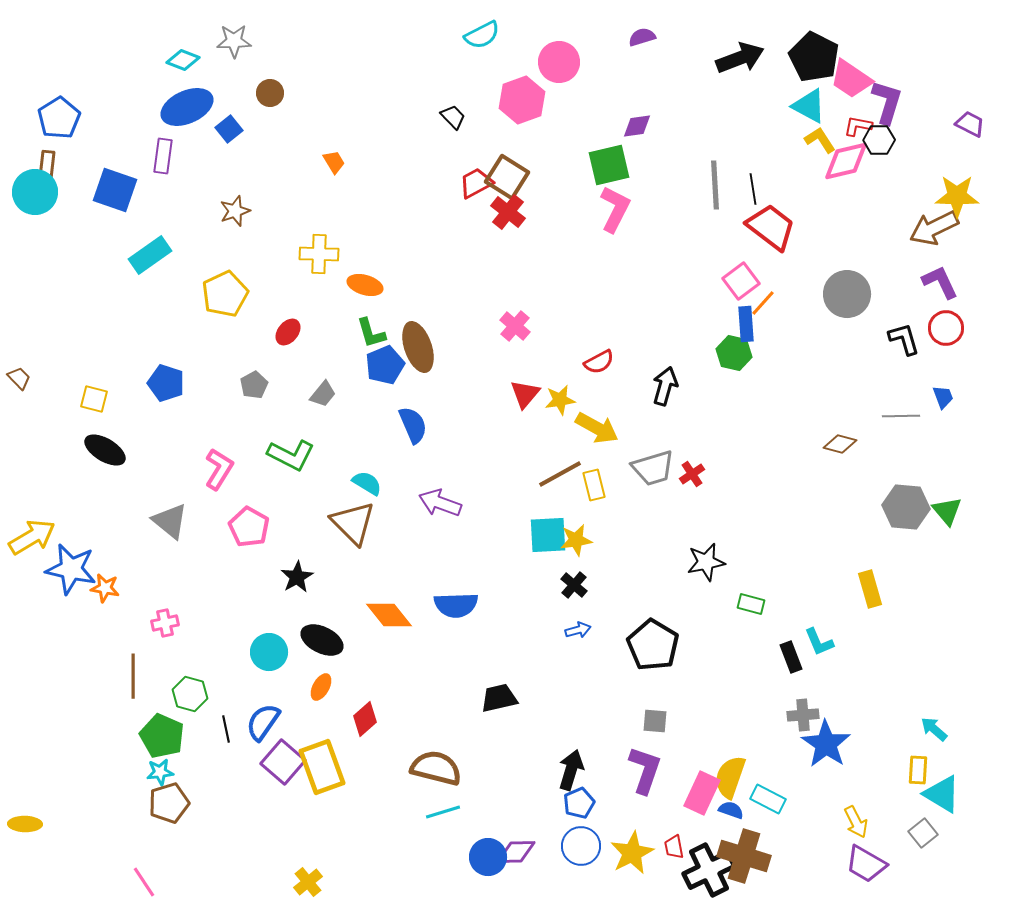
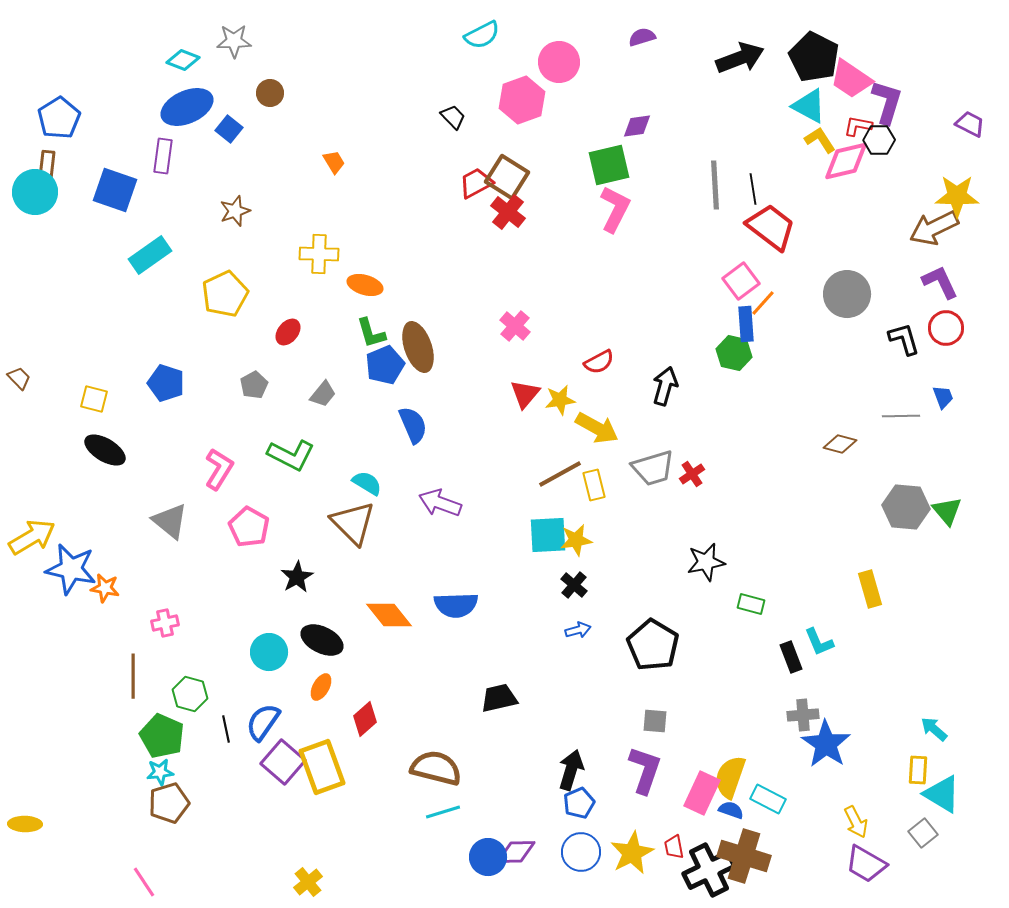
blue square at (229, 129): rotated 12 degrees counterclockwise
blue circle at (581, 846): moved 6 px down
